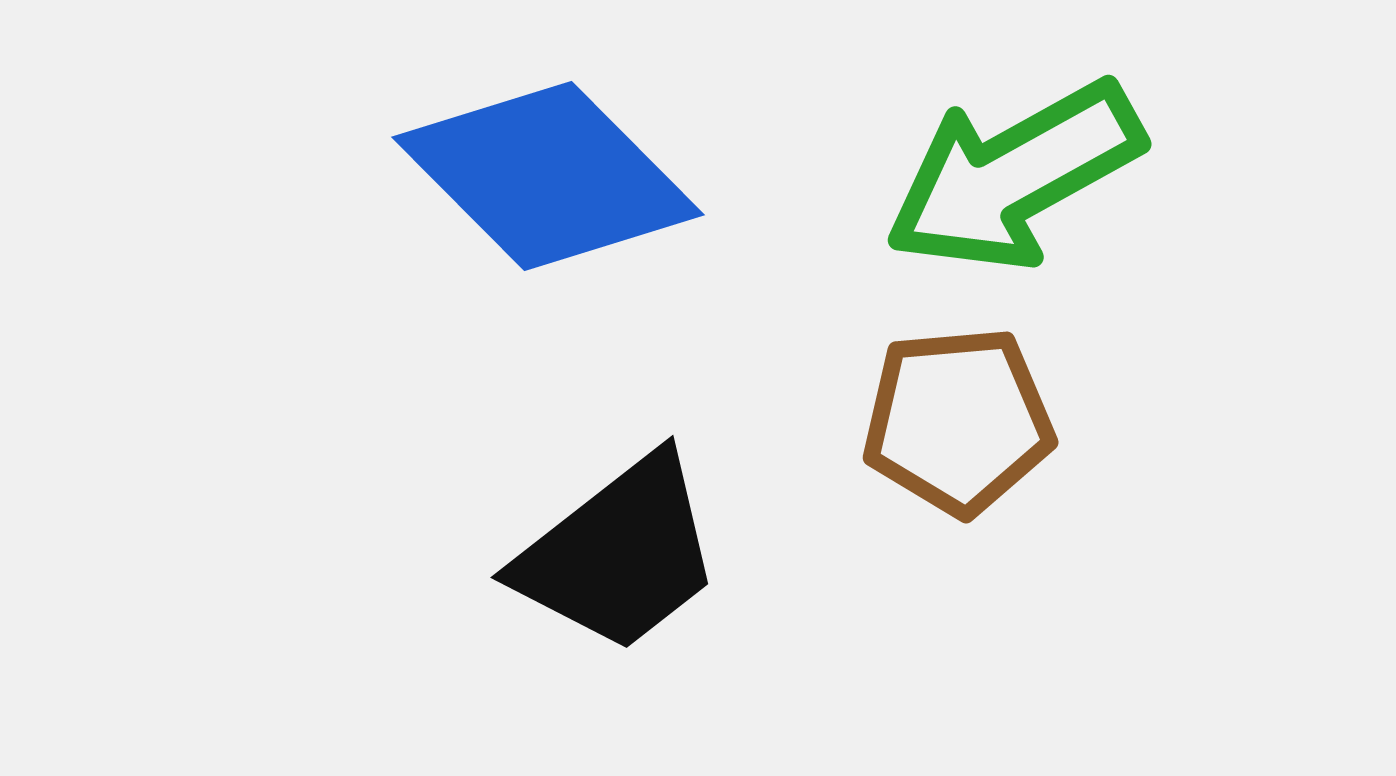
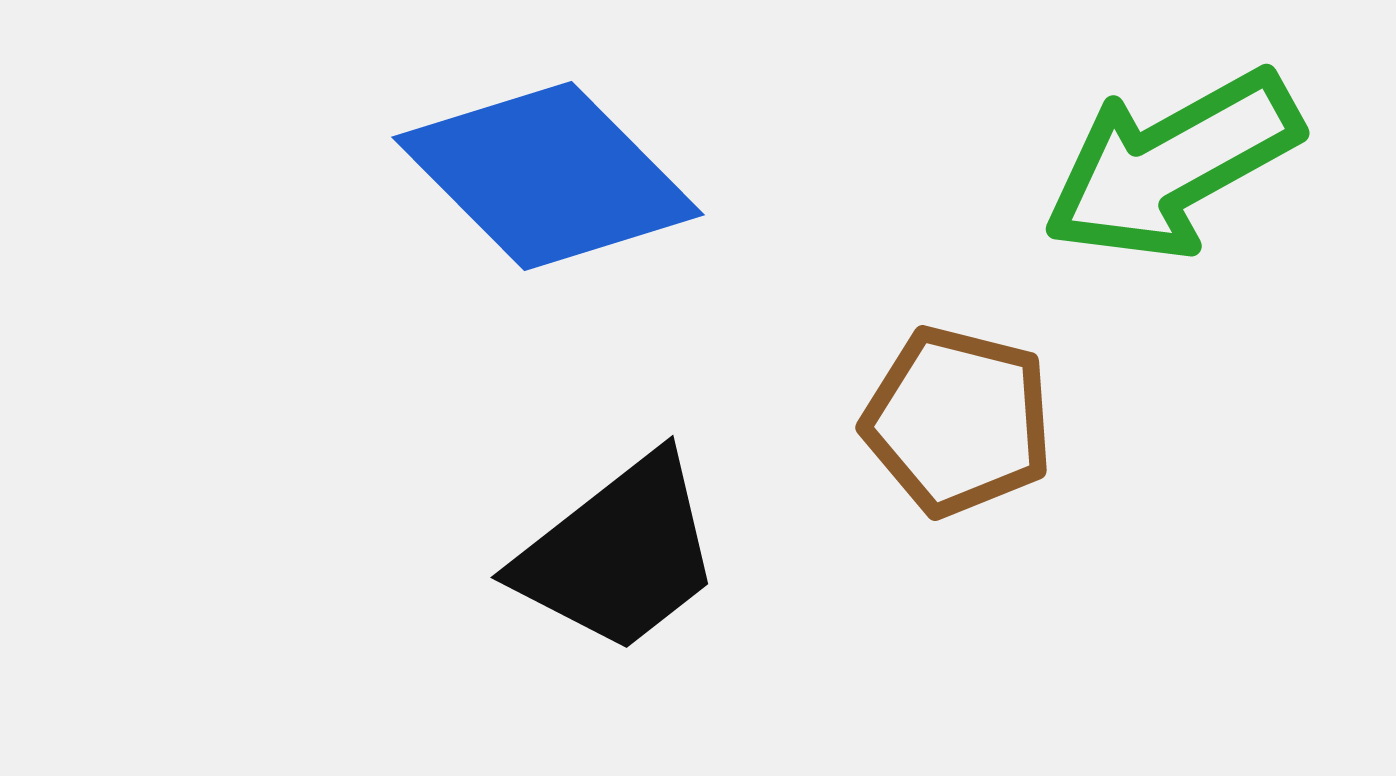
green arrow: moved 158 px right, 11 px up
brown pentagon: rotated 19 degrees clockwise
